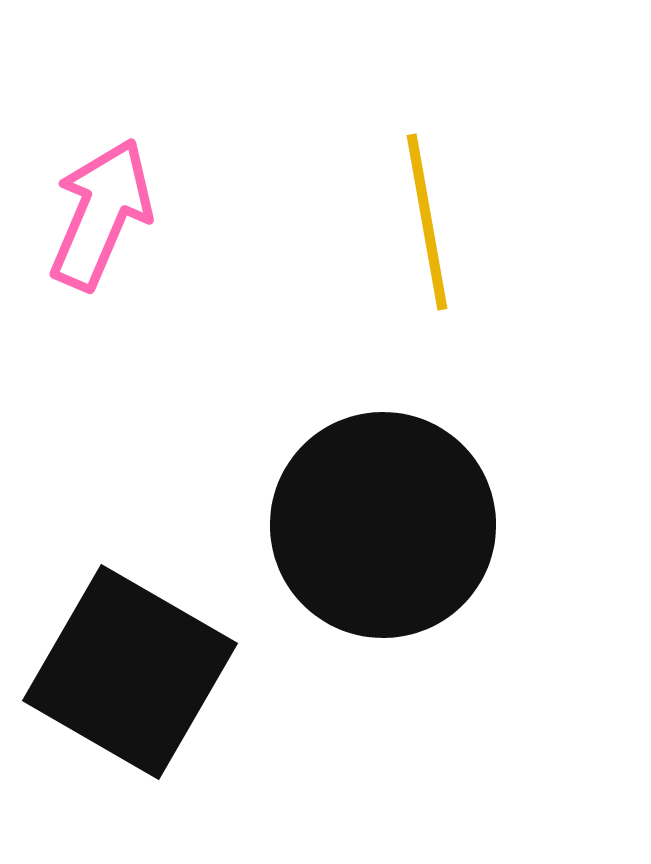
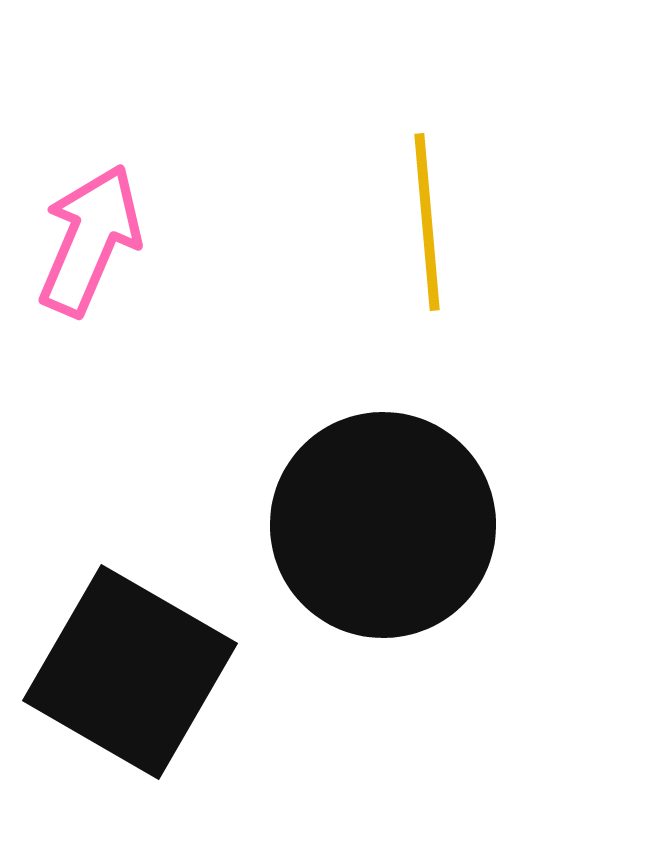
pink arrow: moved 11 px left, 26 px down
yellow line: rotated 5 degrees clockwise
